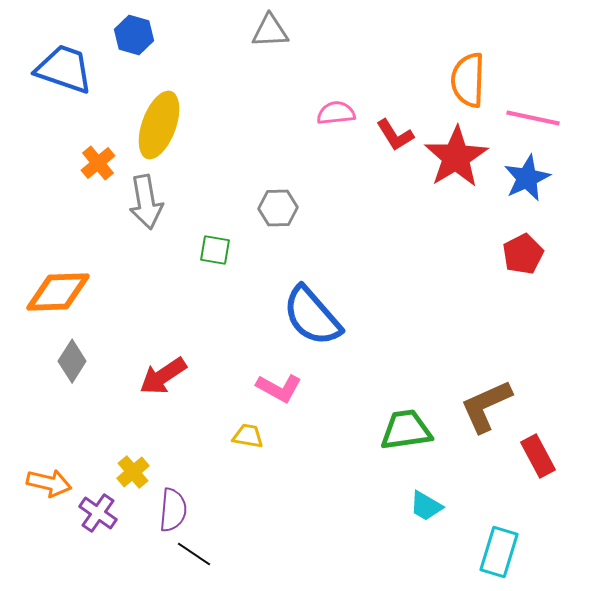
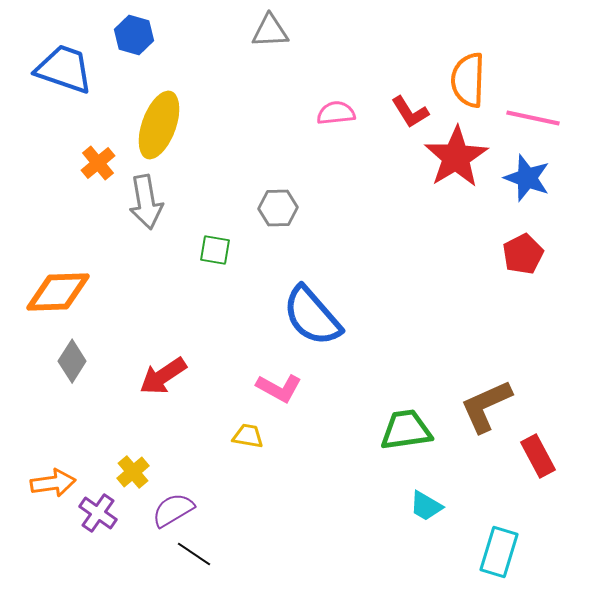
red L-shape: moved 15 px right, 23 px up
blue star: rotated 27 degrees counterclockwise
orange arrow: moved 4 px right; rotated 21 degrees counterclockwise
purple semicircle: rotated 126 degrees counterclockwise
